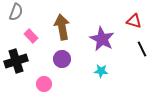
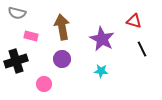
gray semicircle: moved 1 px right, 1 px down; rotated 84 degrees clockwise
pink rectangle: rotated 32 degrees counterclockwise
